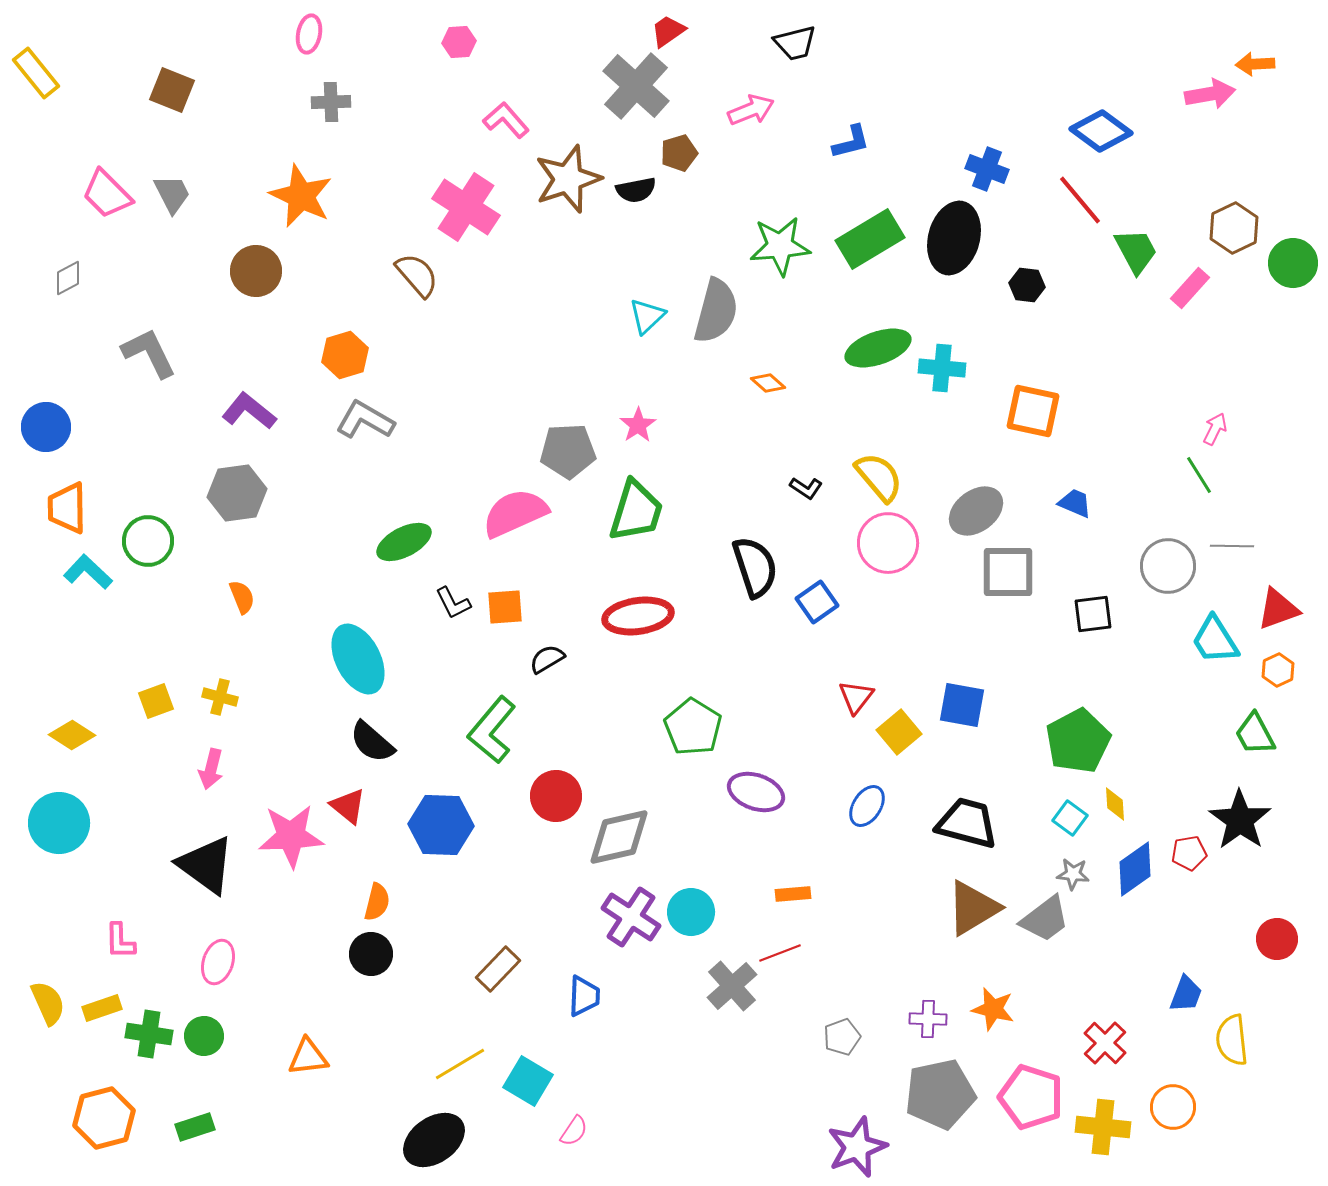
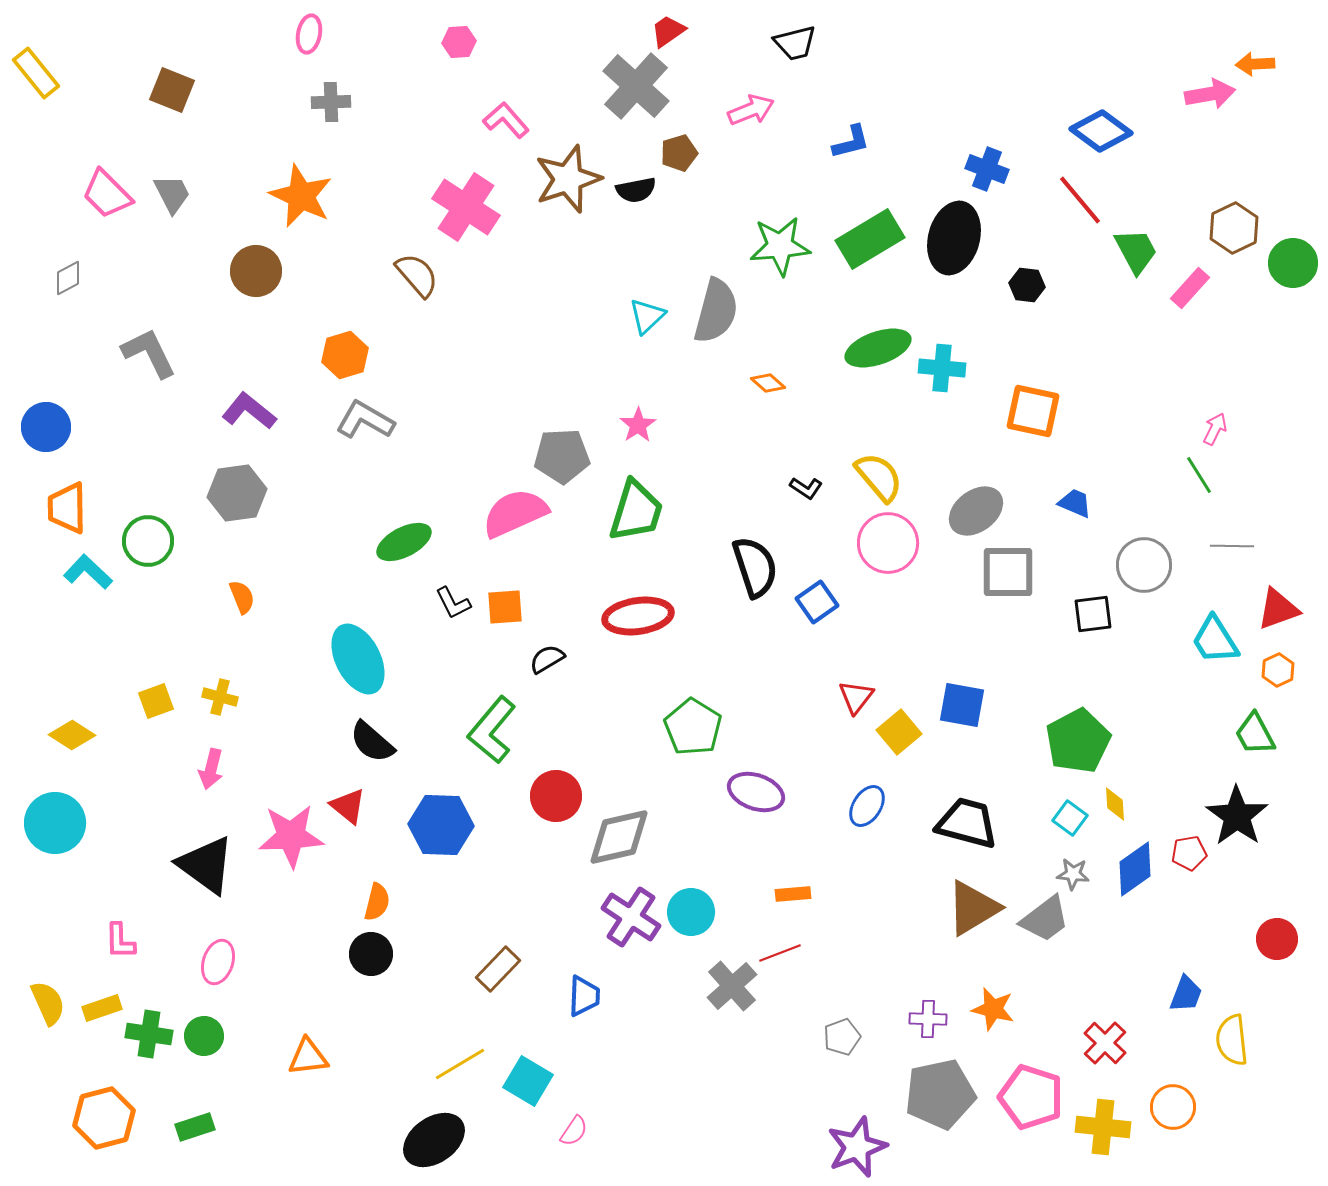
gray pentagon at (568, 451): moved 6 px left, 5 px down
gray circle at (1168, 566): moved 24 px left, 1 px up
black star at (1240, 820): moved 3 px left, 4 px up
cyan circle at (59, 823): moved 4 px left
